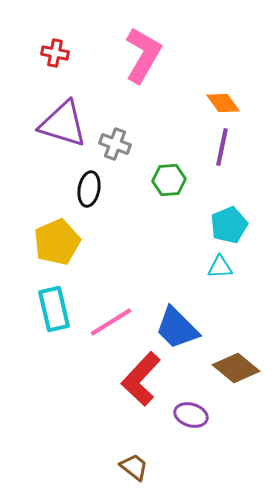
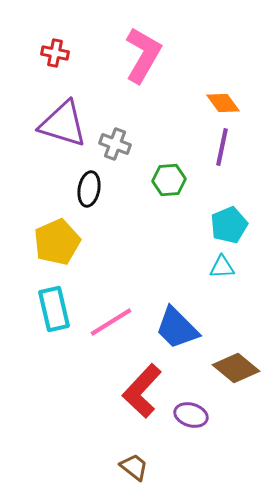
cyan triangle: moved 2 px right
red L-shape: moved 1 px right, 12 px down
